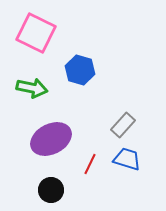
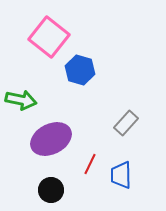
pink square: moved 13 px right, 4 px down; rotated 12 degrees clockwise
green arrow: moved 11 px left, 12 px down
gray rectangle: moved 3 px right, 2 px up
blue trapezoid: moved 6 px left, 16 px down; rotated 108 degrees counterclockwise
